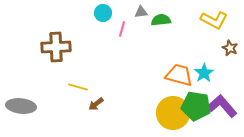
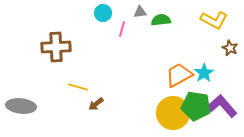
gray triangle: moved 1 px left
orange trapezoid: rotated 44 degrees counterclockwise
